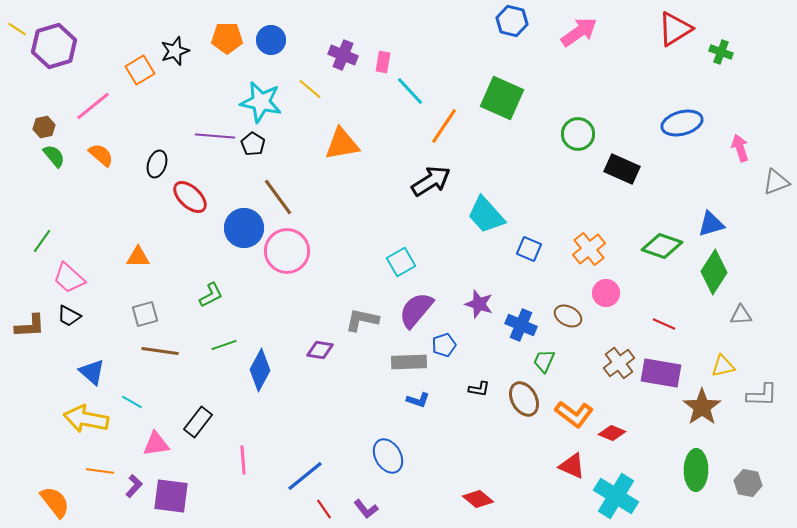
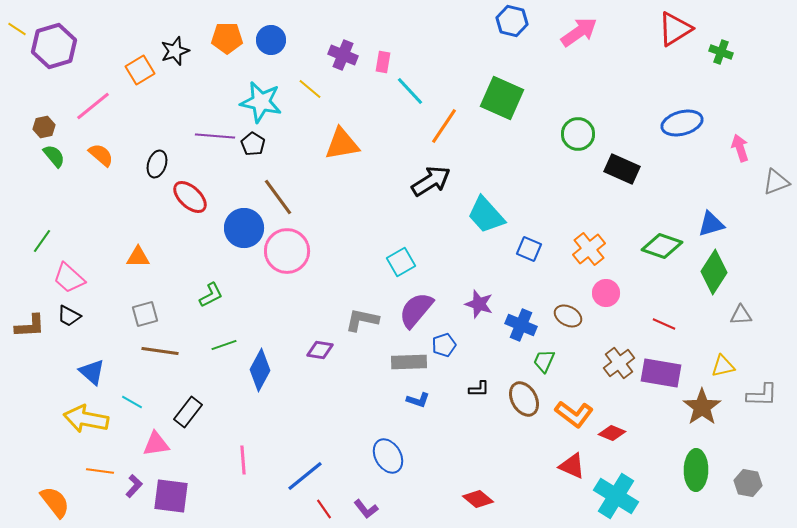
black L-shape at (479, 389): rotated 10 degrees counterclockwise
black rectangle at (198, 422): moved 10 px left, 10 px up
